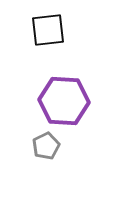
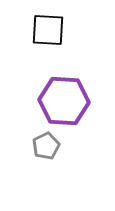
black square: rotated 9 degrees clockwise
